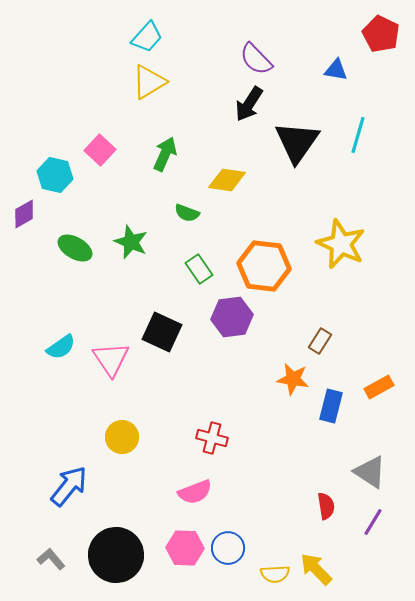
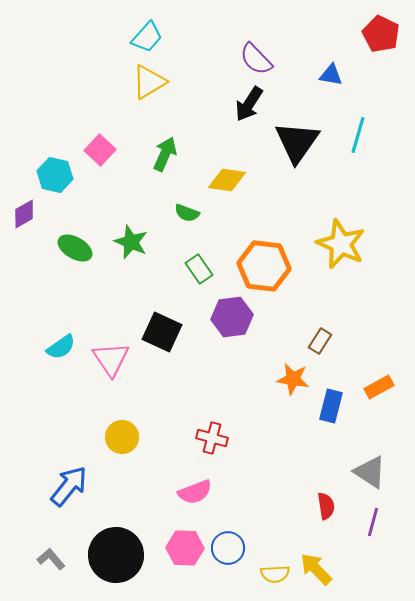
blue triangle: moved 5 px left, 5 px down
purple line: rotated 16 degrees counterclockwise
